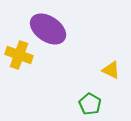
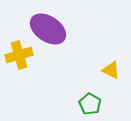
yellow cross: rotated 36 degrees counterclockwise
